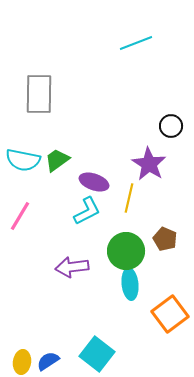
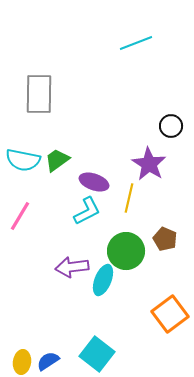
cyan ellipse: moved 27 px left, 4 px up; rotated 28 degrees clockwise
